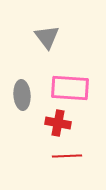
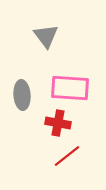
gray triangle: moved 1 px left, 1 px up
red line: rotated 36 degrees counterclockwise
